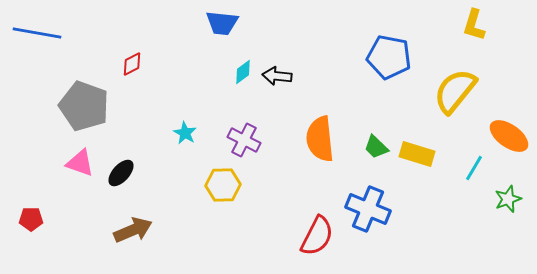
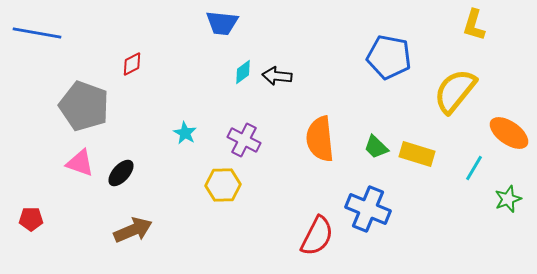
orange ellipse: moved 3 px up
